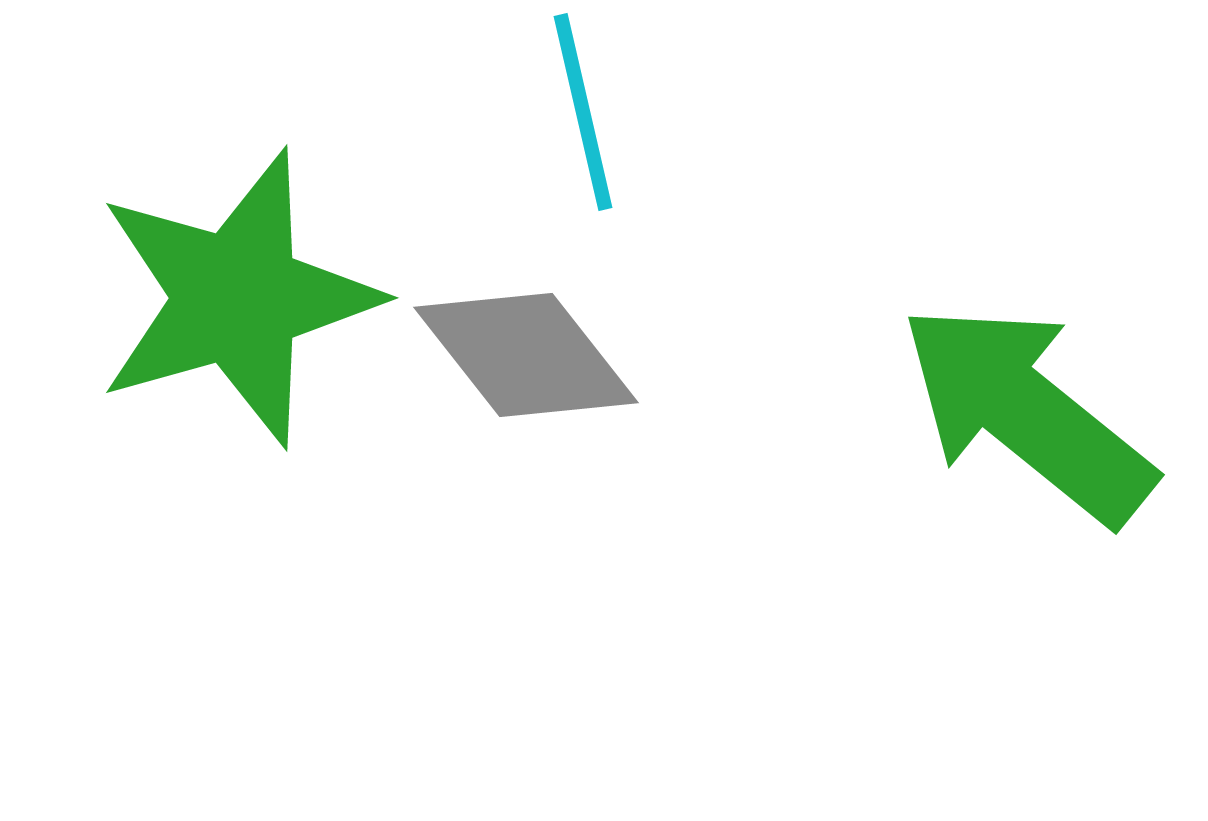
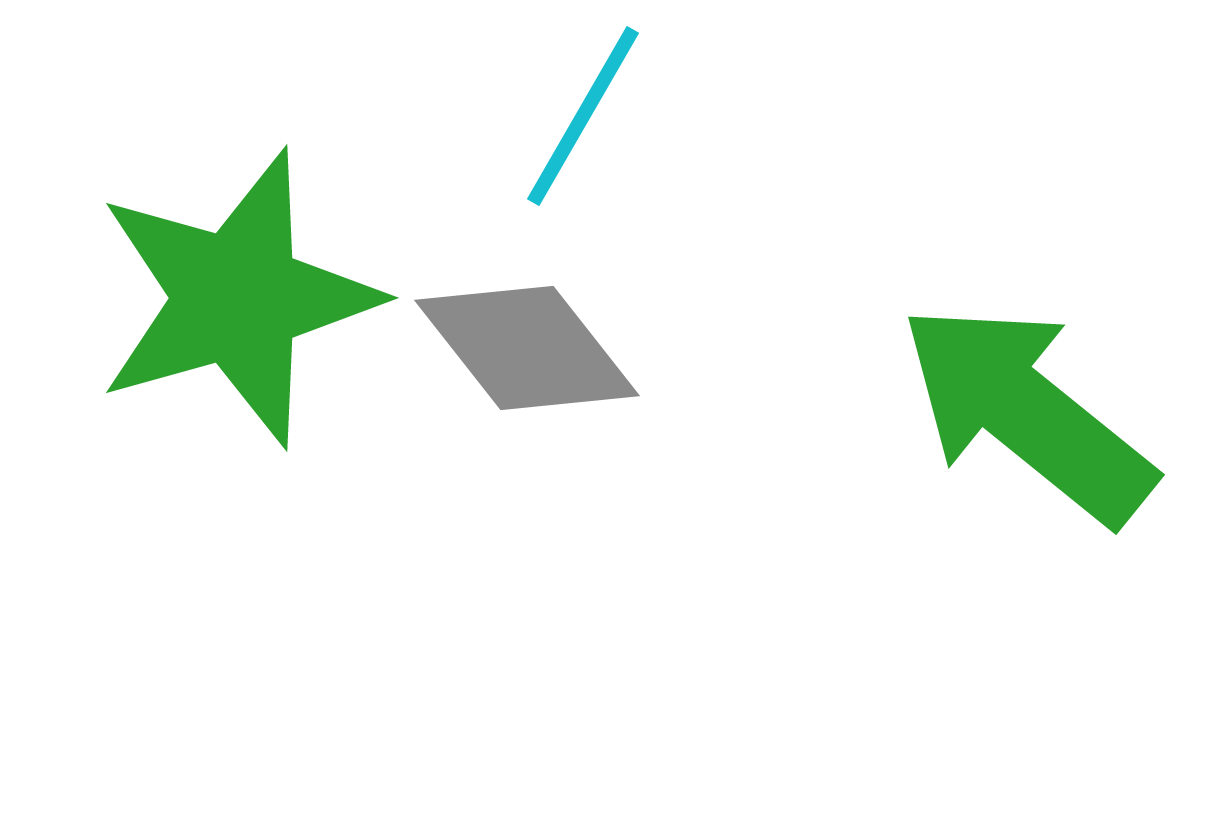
cyan line: moved 4 px down; rotated 43 degrees clockwise
gray diamond: moved 1 px right, 7 px up
